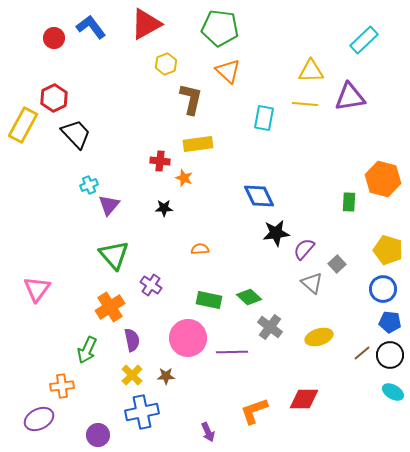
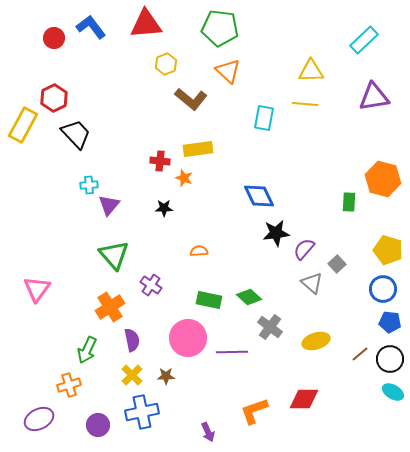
red triangle at (146, 24): rotated 24 degrees clockwise
purple triangle at (350, 97): moved 24 px right
brown L-shape at (191, 99): rotated 116 degrees clockwise
yellow rectangle at (198, 144): moved 5 px down
cyan cross at (89, 185): rotated 18 degrees clockwise
orange semicircle at (200, 249): moved 1 px left, 2 px down
yellow ellipse at (319, 337): moved 3 px left, 4 px down
brown line at (362, 353): moved 2 px left, 1 px down
black circle at (390, 355): moved 4 px down
orange cross at (62, 386): moved 7 px right, 1 px up; rotated 10 degrees counterclockwise
purple circle at (98, 435): moved 10 px up
